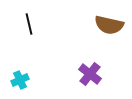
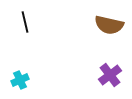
black line: moved 4 px left, 2 px up
purple cross: moved 20 px right, 1 px down; rotated 15 degrees clockwise
